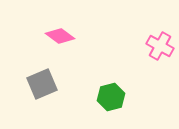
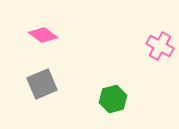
pink diamond: moved 17 px left, 1 px up
green hexagon: moved 2 px right, 2 px down
